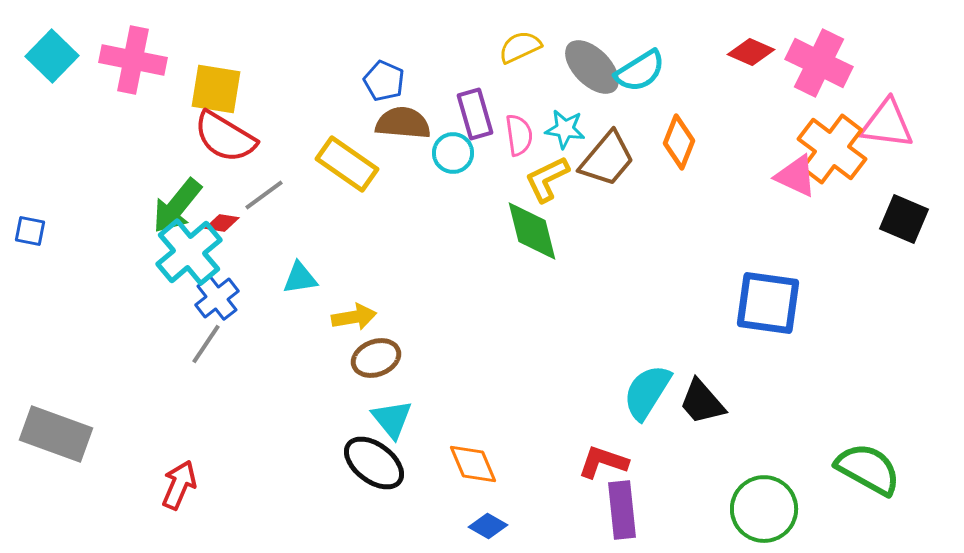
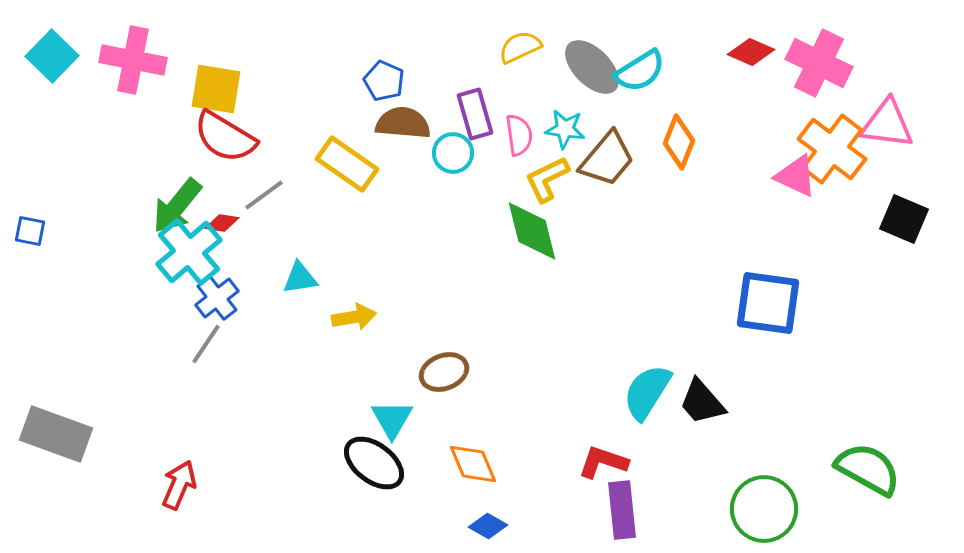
brown ellipse at (376, 358): moved 68 px right, 14 px down
cyan triangle at (392, 419): rotated 9 degrees clockwise
